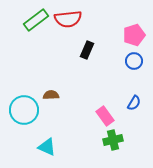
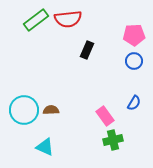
pink pentagon: rotated 15 degrees clockwise
brown semicircle: moved 15 px down
cyan triangle: moved 2 px left
